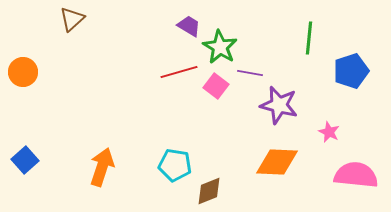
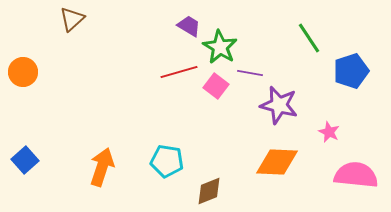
green line: rotated 40 degrees counterclockwise
cyan pentagon: moved 8 px left, 4 px up
